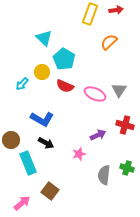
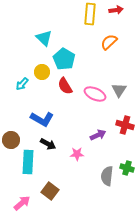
yellow rectangle: rotated 15 degrees counterclockwise
red semicircle: rotated 36 degrees clockwise
black arrow: moved 2 px right, 1 px down
pink star: moved 2 px left; rotated 16 degrees clockwise
cyan rectangle: moved 1 px up; rotated 25 degrees clockwise
gray semicircle: moved 3 px right, 1 px down
